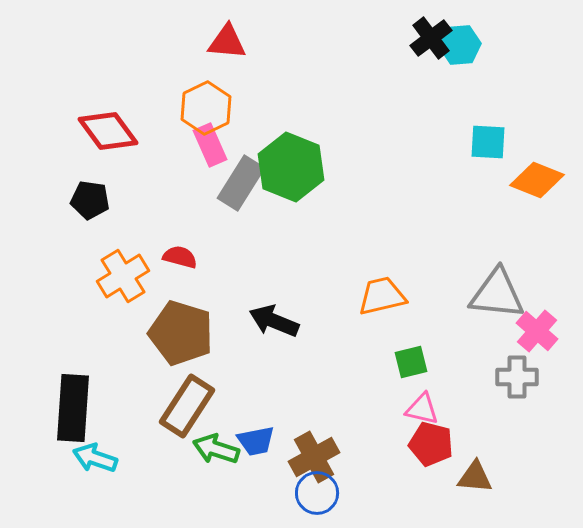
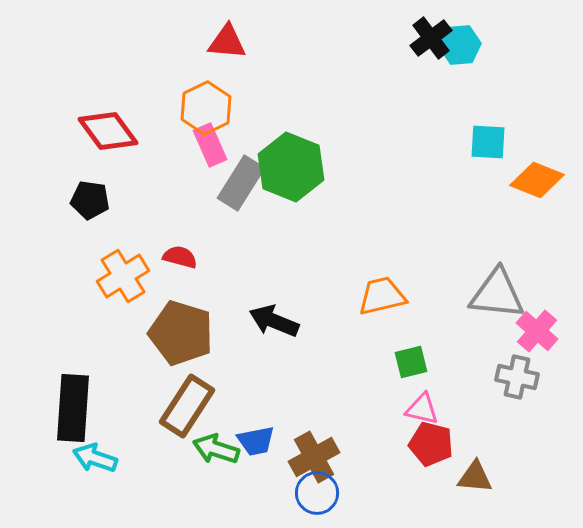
gray cross: rotated 12 degrees clockwise
